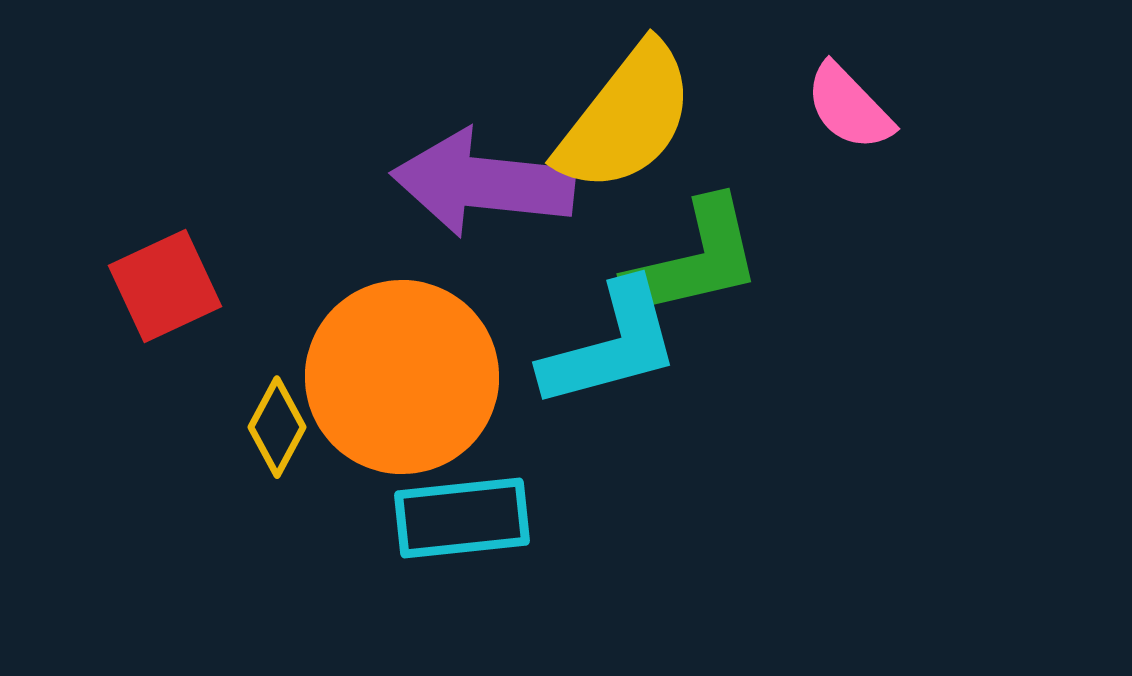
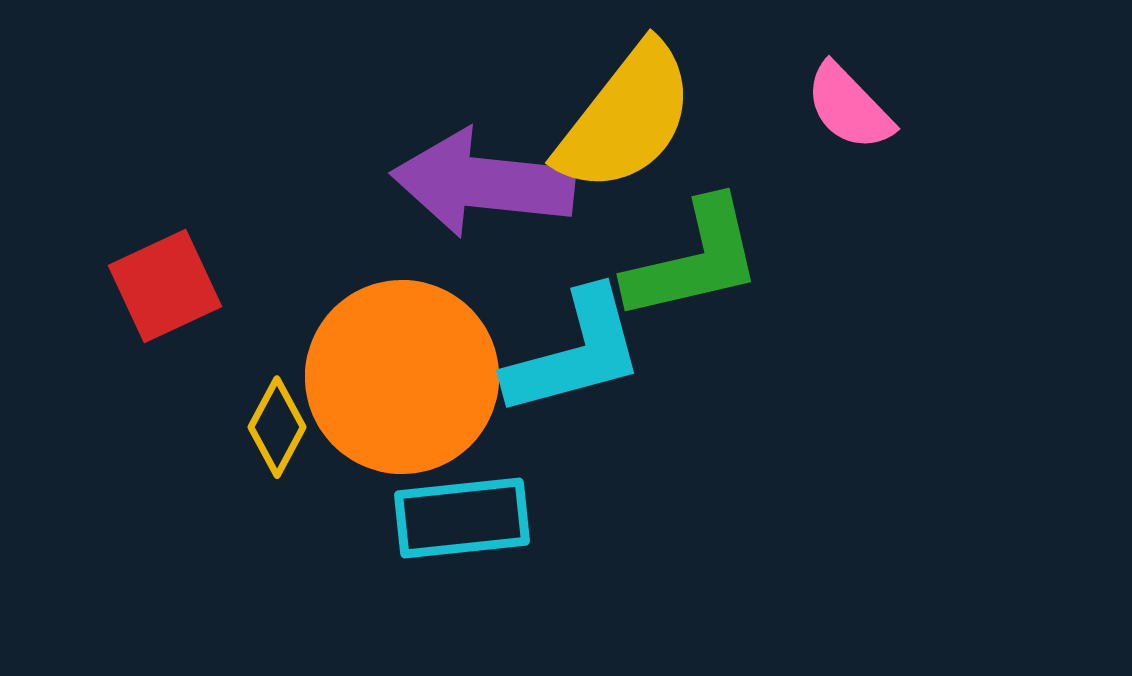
cyan L-shape: moved 36 px left, 8 px down
